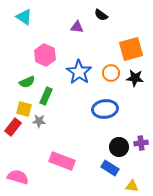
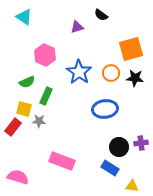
purple triangle: rotated 24 degrees counterclockwise
